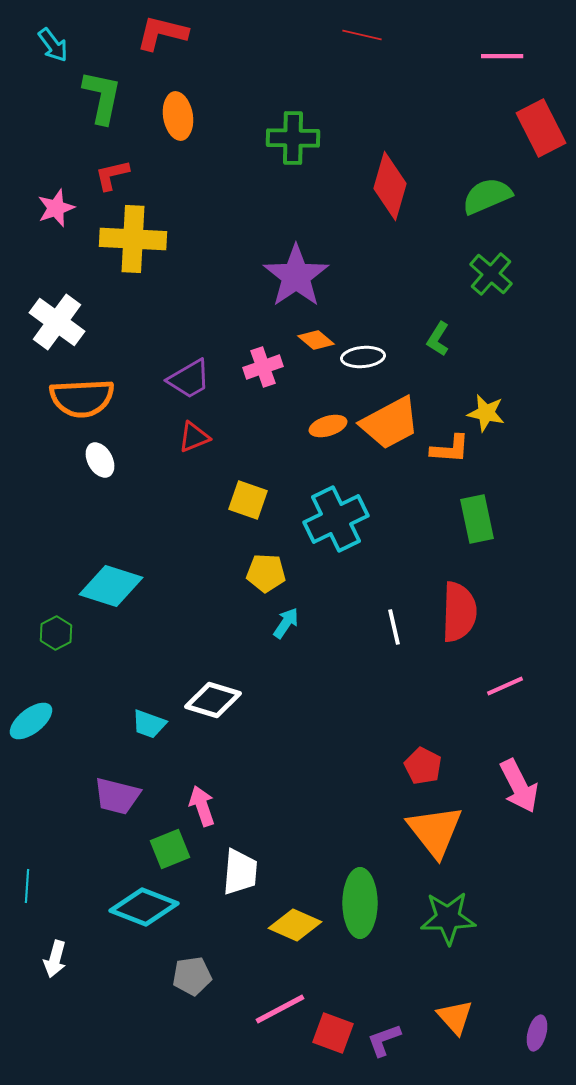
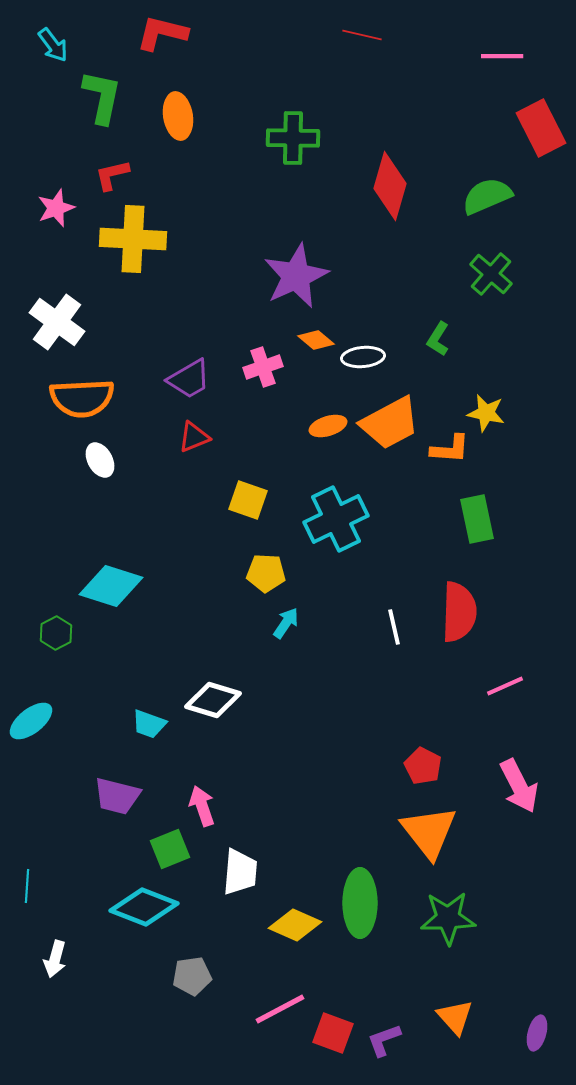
purple star at (296, 276): rotated 10 degrees clockwise
orange triangle at (435, 831): moved 6 px left, 1 px down
